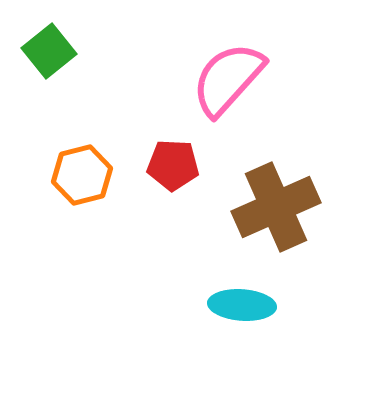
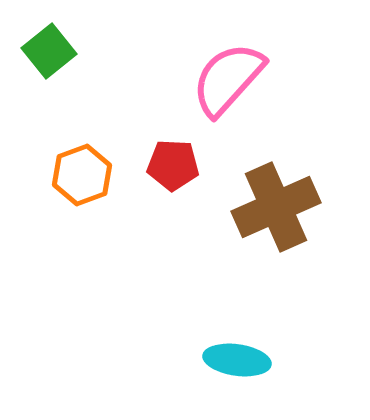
orange hexagon: rotated 6 degrees counterclockwise
cyan ellipse: moved 5 px left, 55 px down; rotated 4 degrees clockwise
